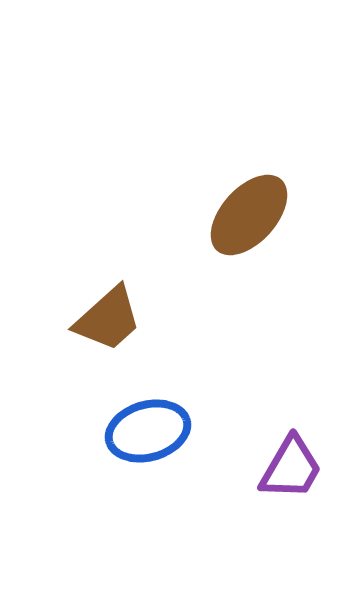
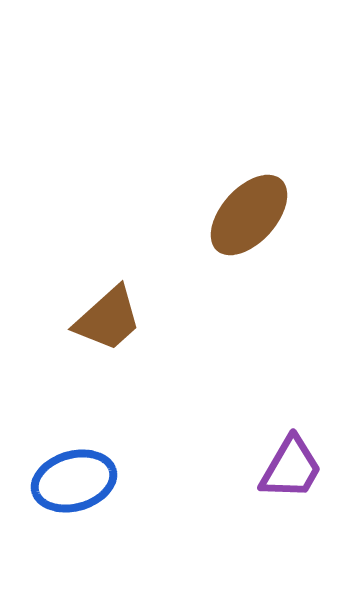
blue ellipse: moved 74 px left, 50 px down
